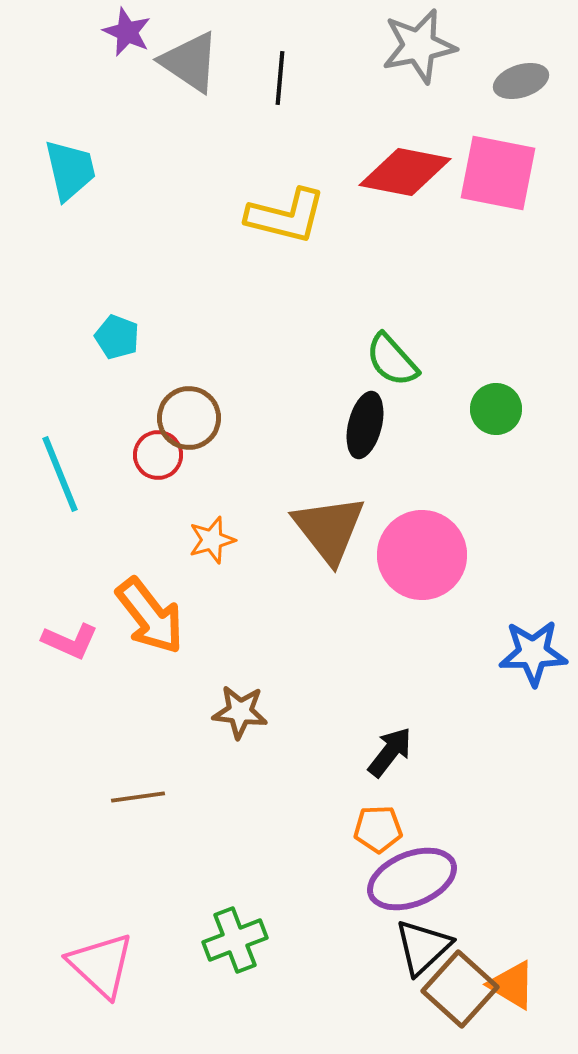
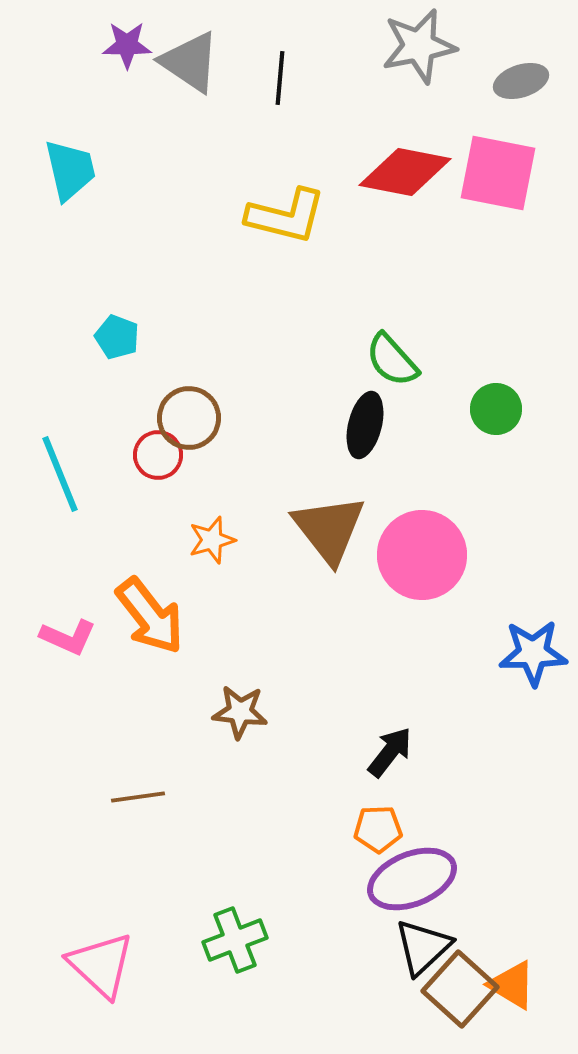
purple star: moved 13 px down; rotated 24 degrees counterclockwise
pink L-shape: moved 2 px left, 4 px up
